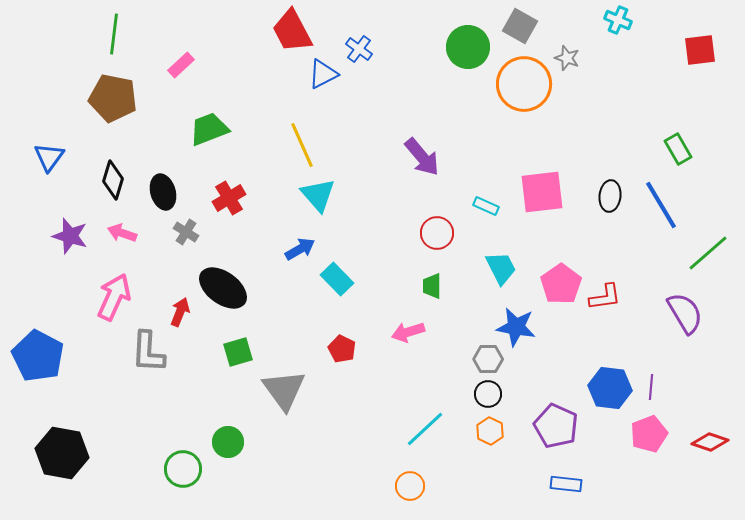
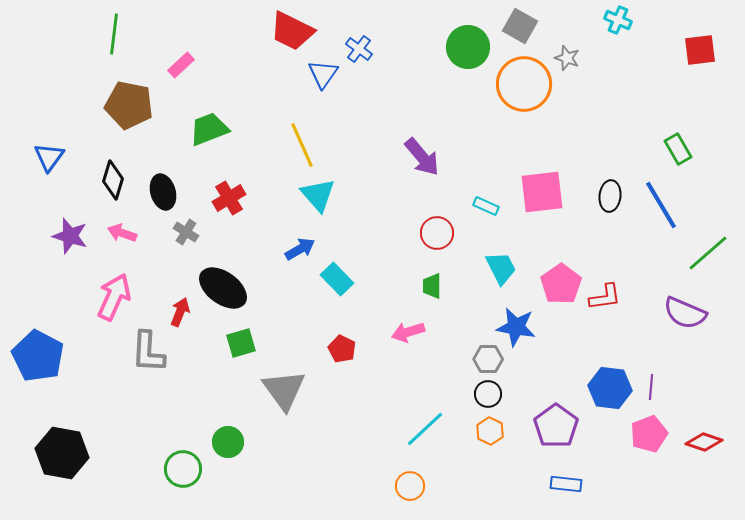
red trapezoid at (292, 31): rotated 36 degrees counterclockwise
blue triangle at (323, 74): rotated 28 degrees counterclockwise
brown pentagon at (113, 98): moved 16 px right, 7 px down
purple semicircle at (685, 313): rotated 144 degrees clockwise
green square at (238, 352): moved 3 px right, 9 px up
purple pentagon at (556, 426): rotated 12 degrees clockwise
red diamond at (710, 442): moved 6 px left
